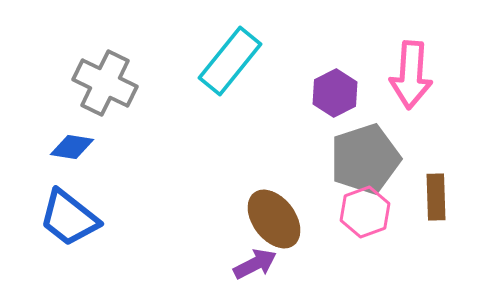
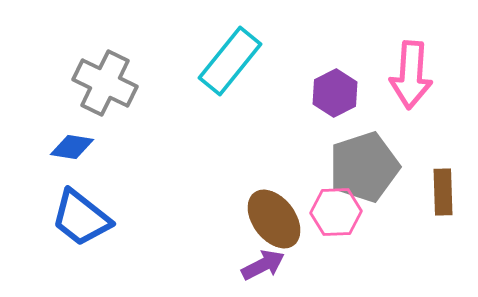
gray pentagon: moved 1 px left, 8 px down
brown rectangle: moved 7 px right, 5 px up
pink hexagon: moved 29 px left; rotated 18 degrees clockwise
blue trapezoid: moved 12 px right
purple arrow: moved 8 px right, 1 px down
